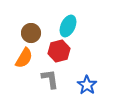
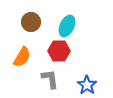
cyan ellipse: moved 1 px left
brown circle: moved 11 px up
red hexagon: rotated 15 degrees clockwise
orange semicircle: moved 2 px left, 1 px up
